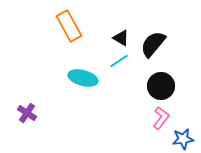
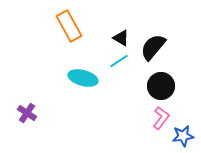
black semicircle: moved 3 px down
blue star: moved 3 px up
